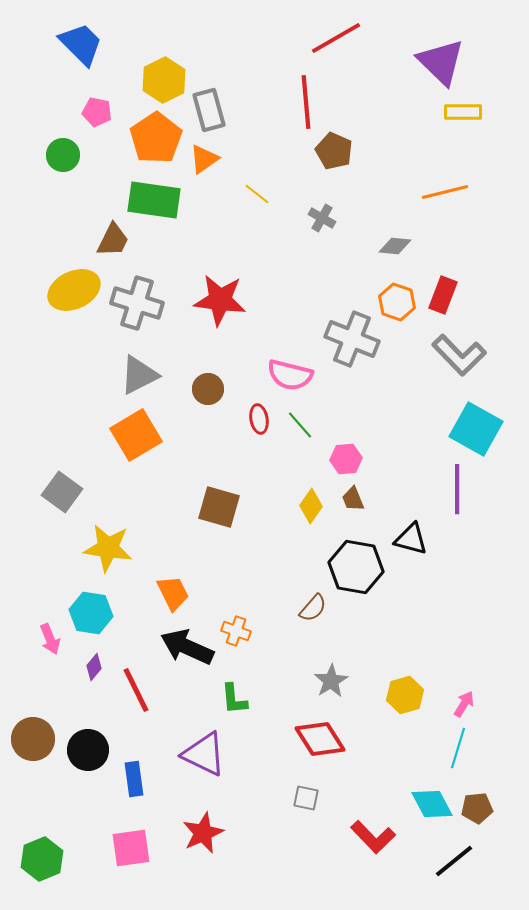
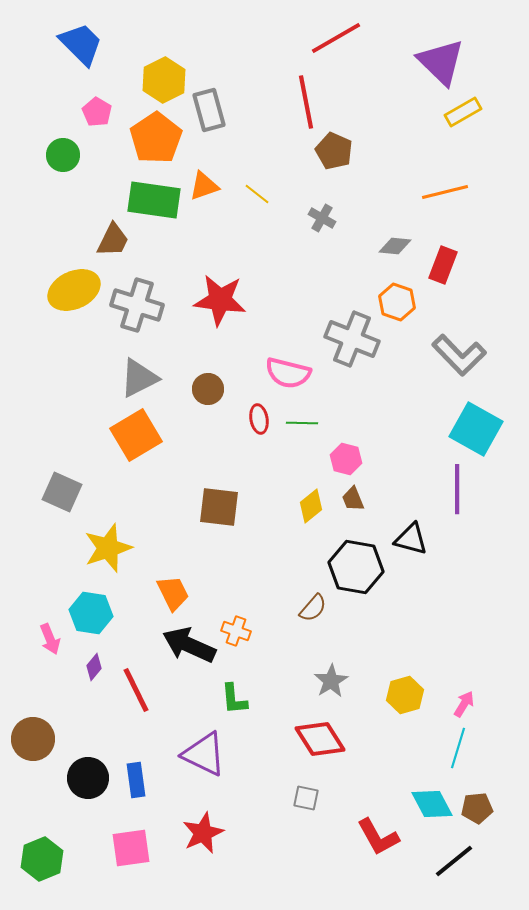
red line at (306, 102): rotated 6 degrees counterclockwise
pink pentagon at (97, 112): rotated 20 degrees clockwise
yellow rectangle at (463, 112): rotated 30 degrees counterclockwise
orange triangle at (204, 159): moved 27 px down; rotated 16 degrees clockwise
red rectangle at (443, 295): moved 30 px up
gray cross at (137, 303): moved 2 px down
gray triangle at (139, 375): moved 3 px down
pink semicircle at (290, 375): moved 2 px left, 2 px up
green line at (300, 425): moved 2 px right, 2 px up; rotated 48 degrees counterclockwise
pink hexagon at (346, 459): rotated 20 degrees clockwise
gray square at (62, 492): rotated 12 degrees counterclockwise
yellow diamond at (311, 506): rotated 16 degrees clockwise
brown square at (219, 507): rotated 9 degrees counterclockwise
yellow star at (108, 548): rotated 27 degrees counterclockwise
black arrow at (187, 647): moved 2 px right, 2 px up
black circle at (88, 750): moved 28 px down
blue rectangle at (134, 779): moved 2 px right, 1 px down
red L-shape at (373, 837): moved 5 px right; rotated 15 degrees clockwise
